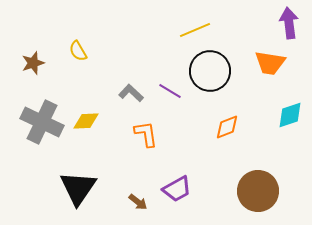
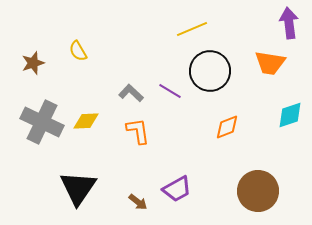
yellow line: moved 3 px left, 1 px up
orange L-shape: moved 8 px left, 3 px up
